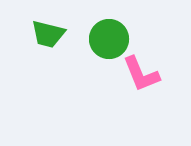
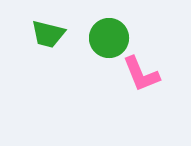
green circle: moved 1 px up
